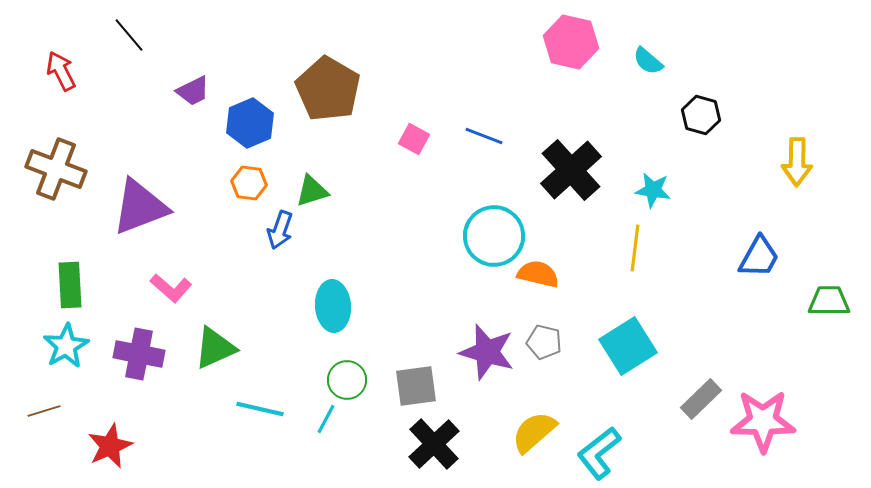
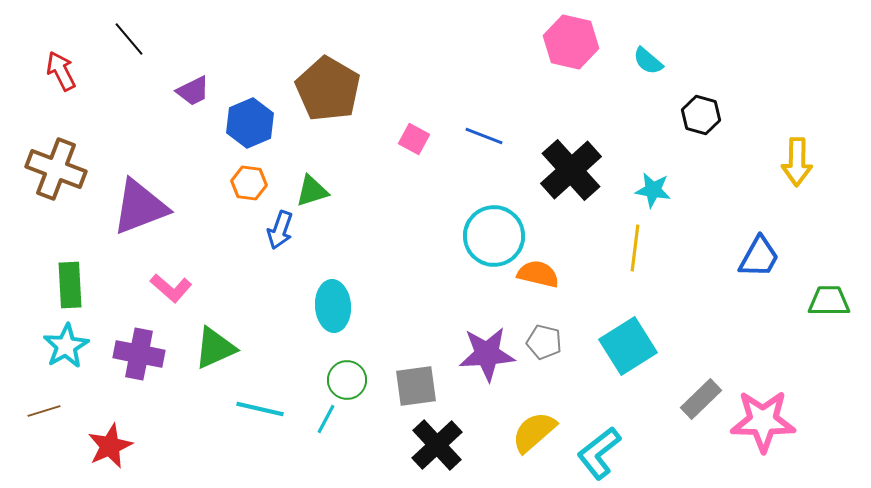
black line at (129, 35): moved 4 px down
purple star at (487, 352): moved 2 px down; rotated 20 degrees counterclockwise
black cross at (434, 444): moved 3 px right, 1 px down
